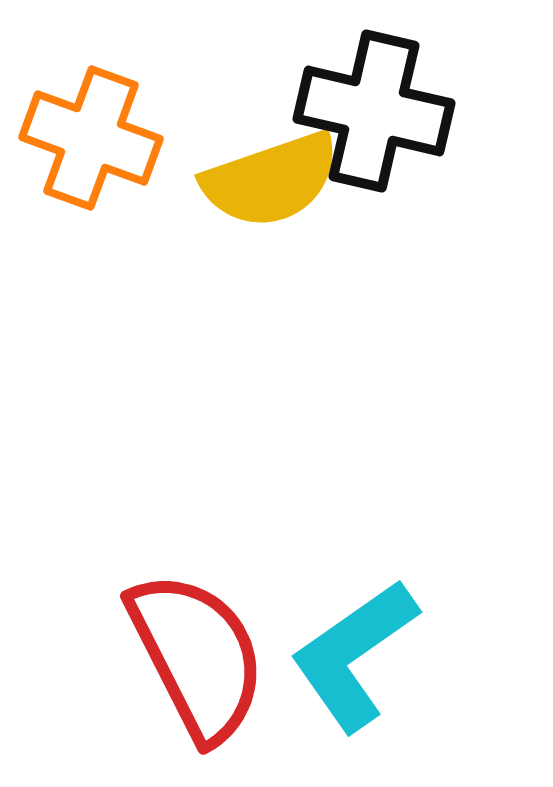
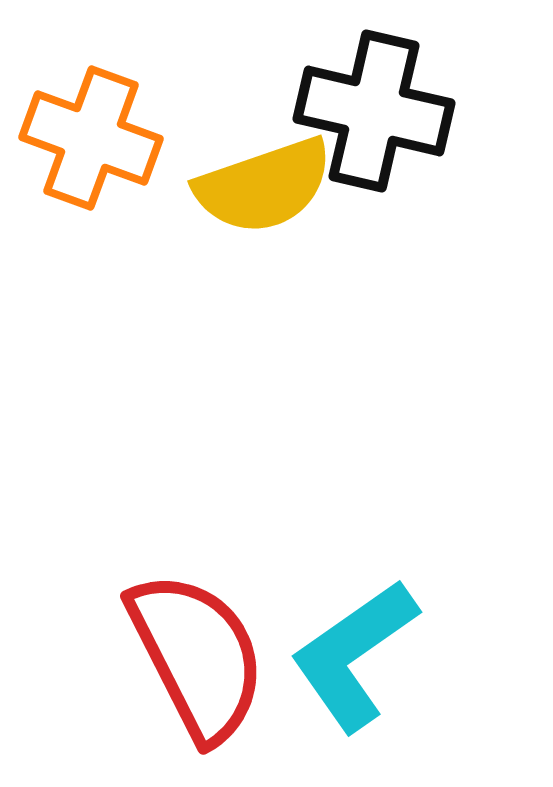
yellow semicircle: moved 7 px left, 6 px down
